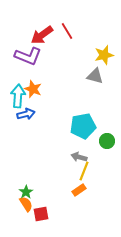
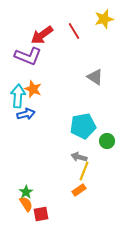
red line: moved 7 px right
yellow star: moved 36 px up
gray triangle: moved 1 px down; rotated 18 degrees clockwise
